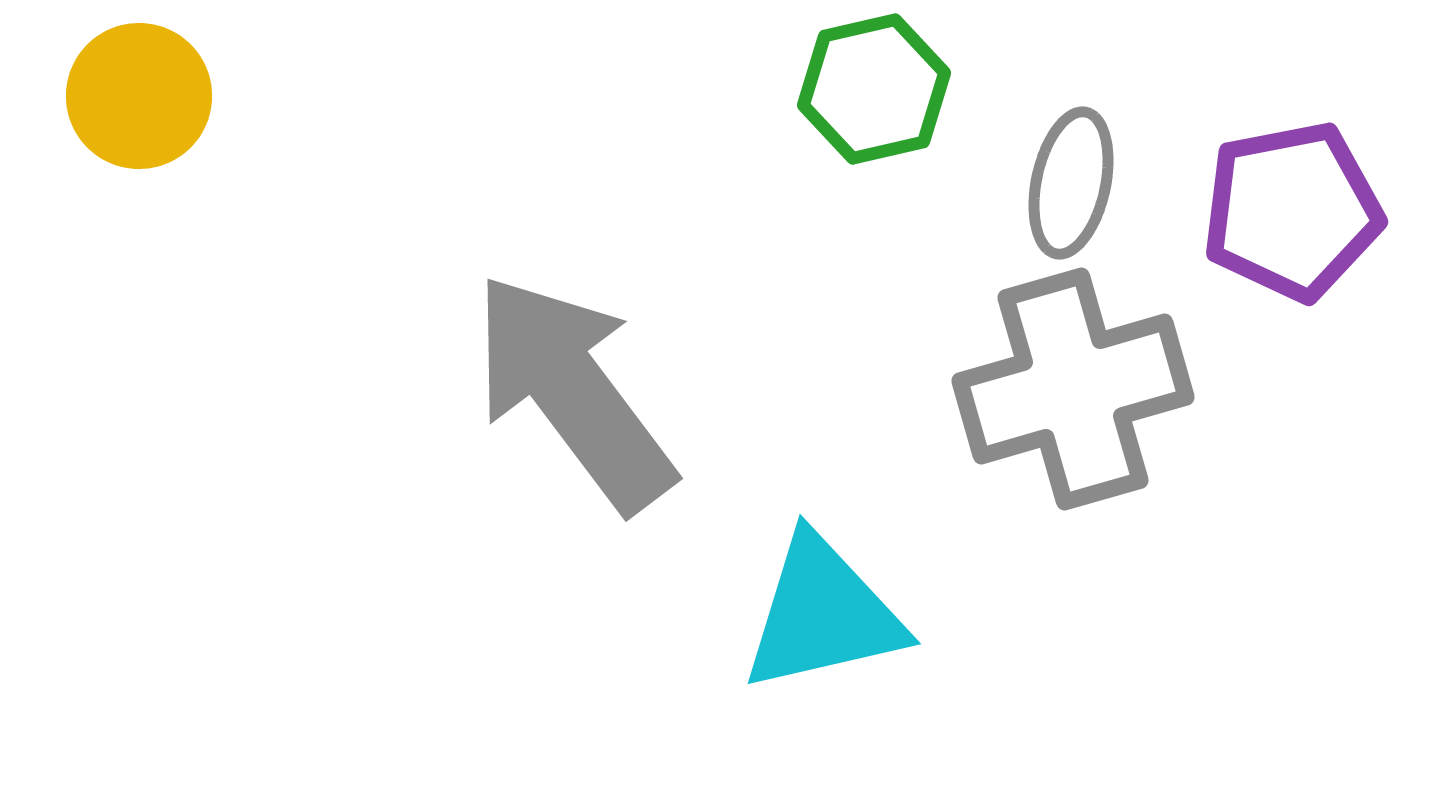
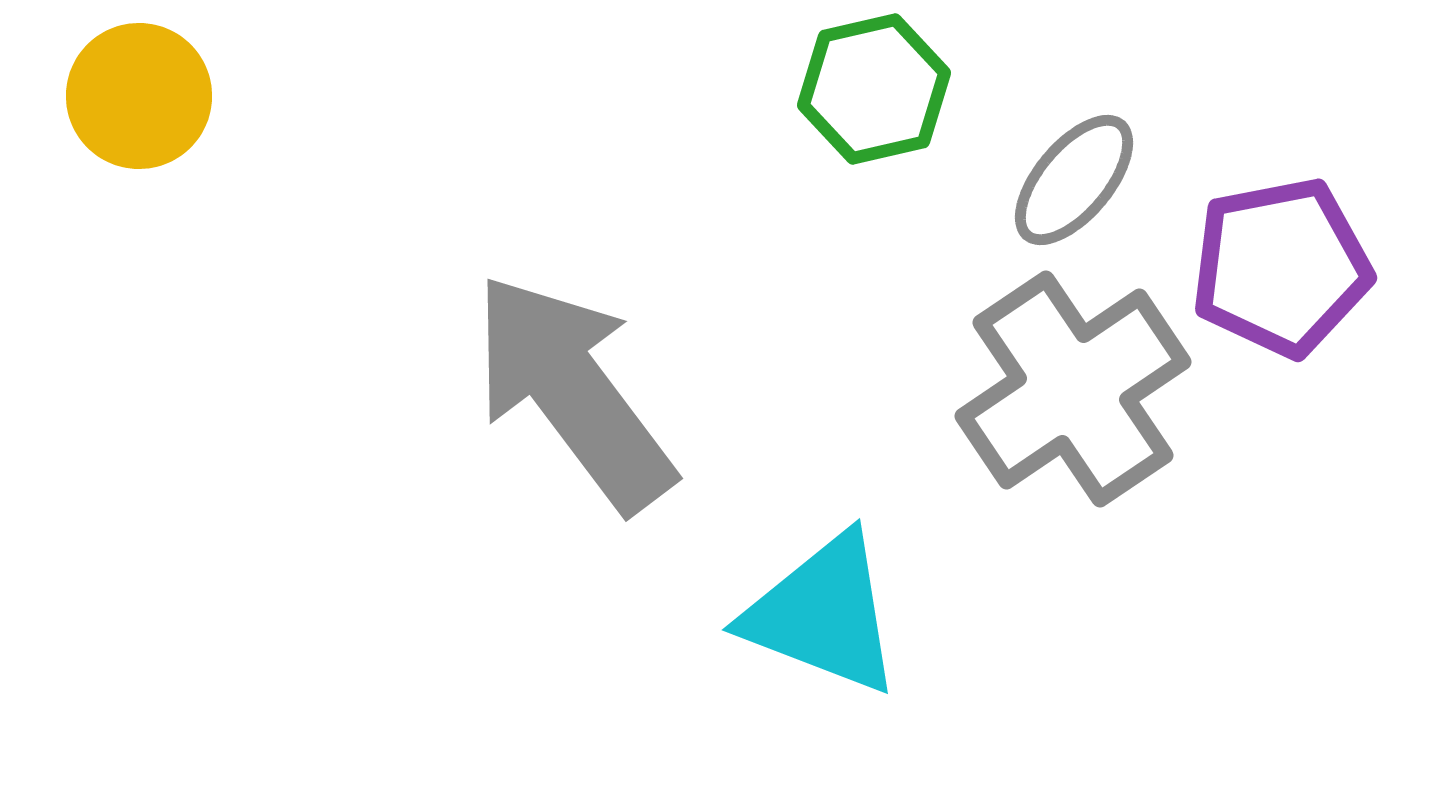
gray ellipse: moved 3 px right, 3 px up; rotated 28 degrees clockwise
purple pentagon: moved 11 px left, 56 px down
gray cross: rotated 18 degrees counterclockwise
cyan triangle: rotated 34 degrees clockwise
